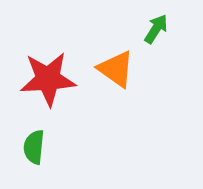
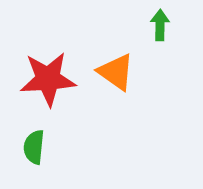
green arrow: moved 4 px right, 4 px up; rotated 32 degrees counterclockwise
orange triangle: moved 3 px down
